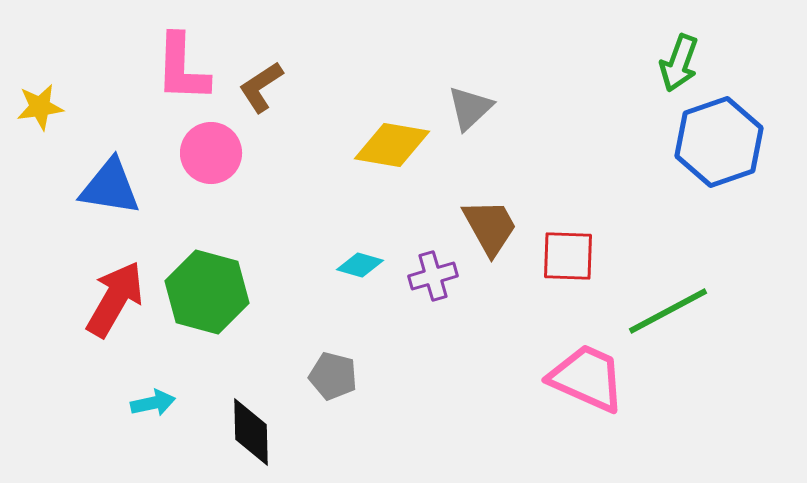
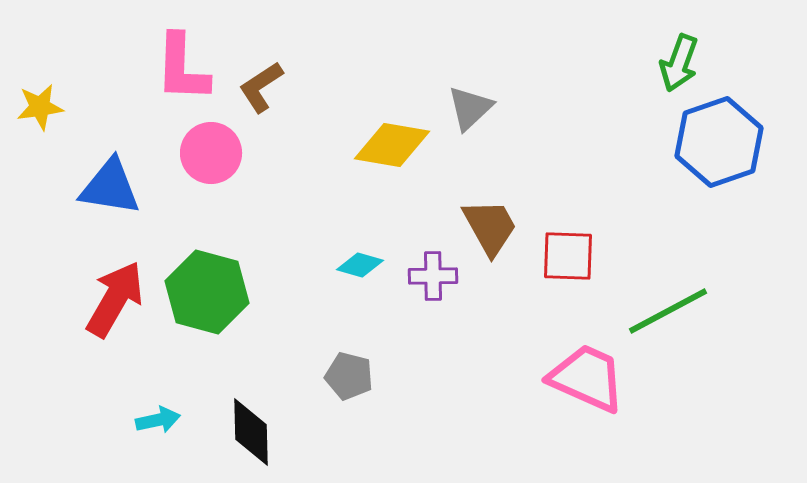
purple cross: rotated 15 degrees clockwise
gray pentagon: moved 16 px right
cyan arrow: moved 5 px right, 17 px down
